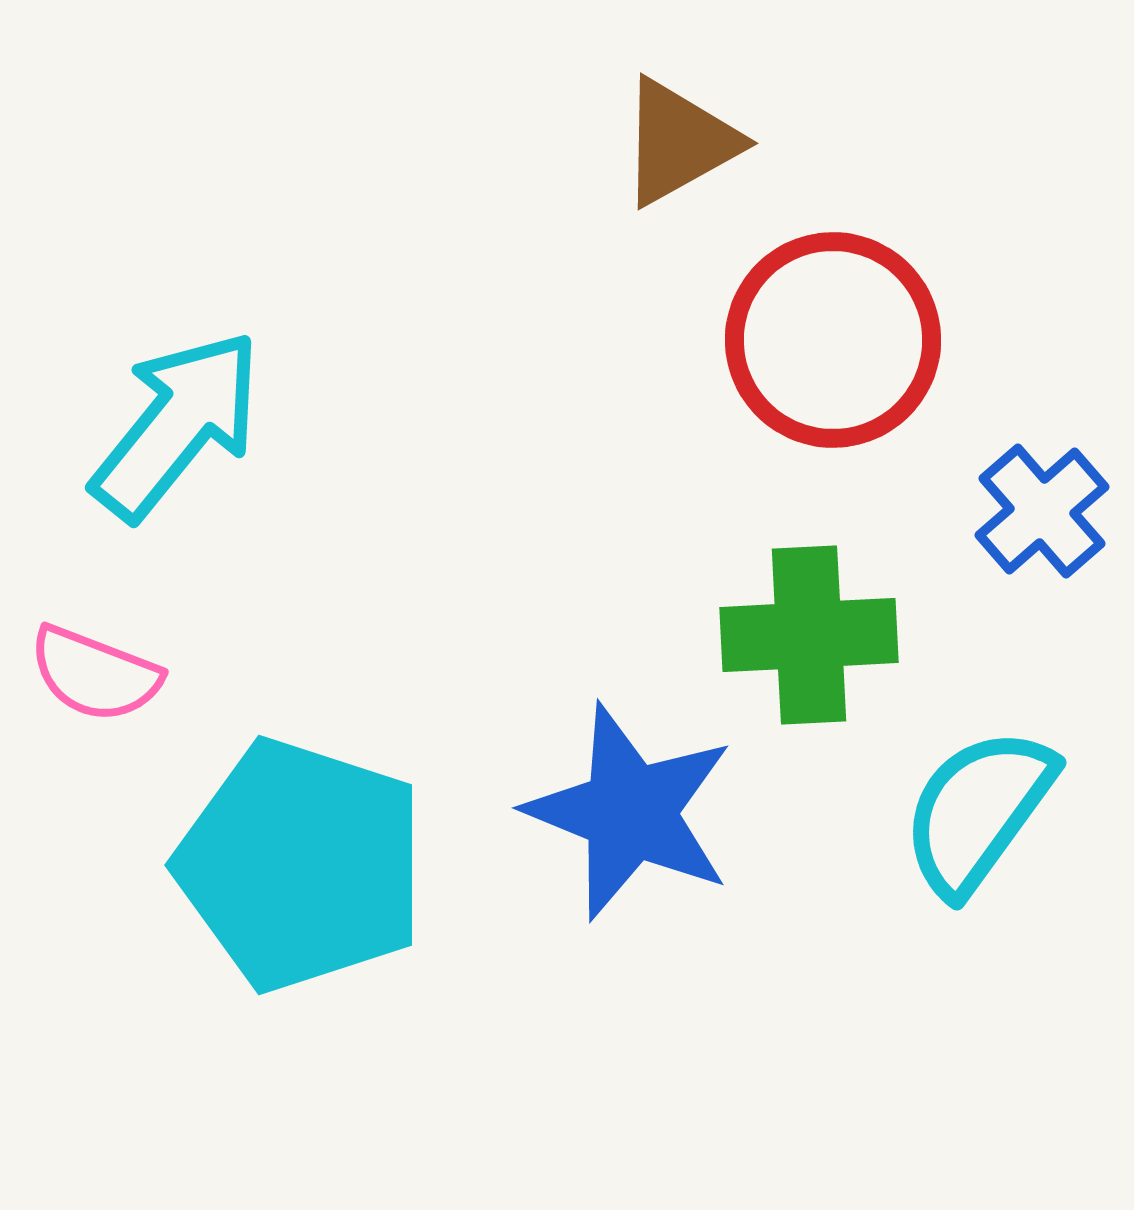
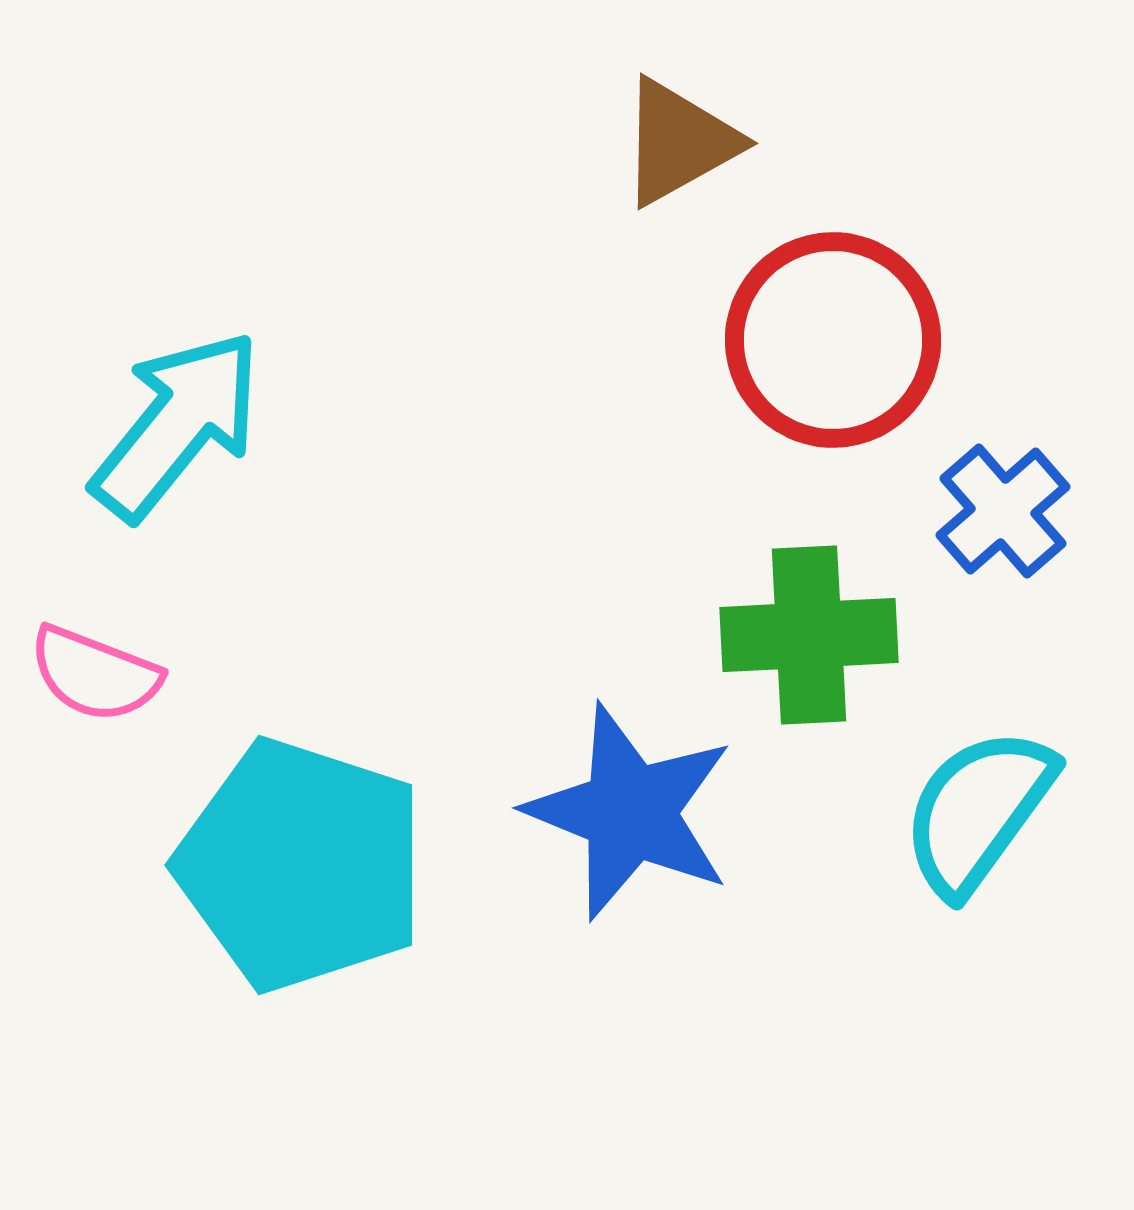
blue cross: moved 39 px left
